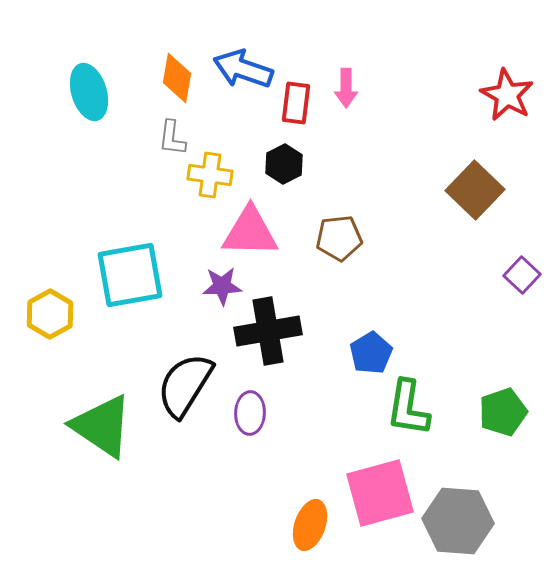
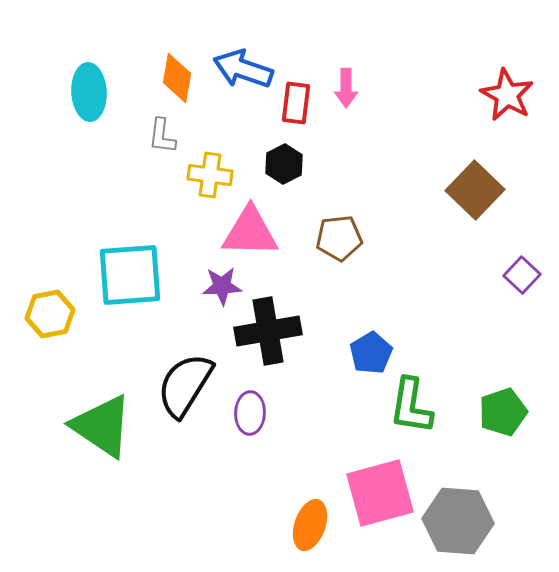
cyan ellipse: rotated 14 degrees clockwise
gray L-shape: moved 10 px left, 2 px up
cyan square: rotated 6 degrees clockwise
yellow hexagon: rotated 18 degrees clockwise
green L-shape: moved 3 px right, 2 px up
